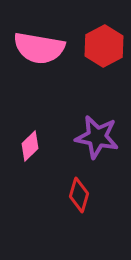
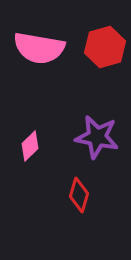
red hexagon: moved 1 px right, 1 px down; rotated 12 degrees clockwise
